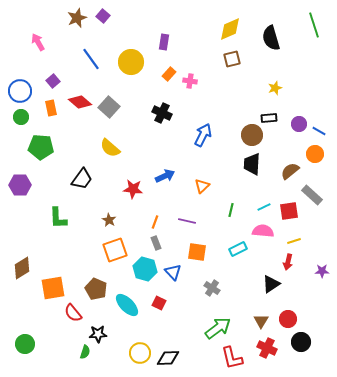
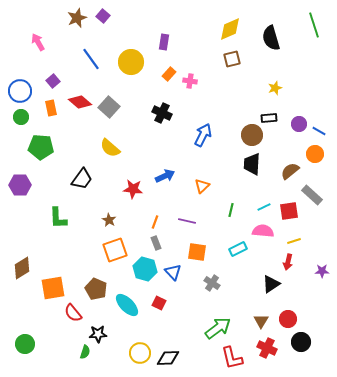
gray cross at (212, 288): moved 5 px up
